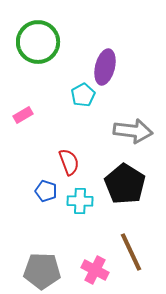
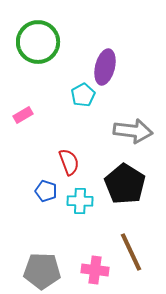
pink cross: rotated 20 degrees counterclockwise
